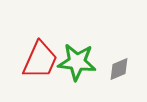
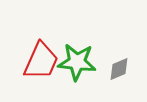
red trapezoid: moved 1 px right, 1 px down
